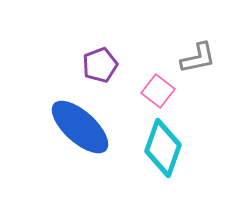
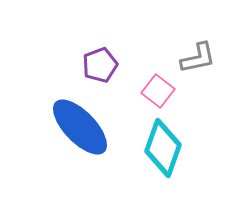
blue ellipse: rotated 4 degrees clockwise
